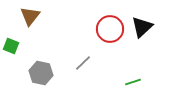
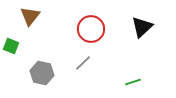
red circle: moved 19 px left
gray hexagon: moved 1 px right
